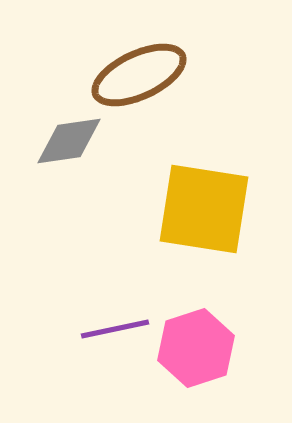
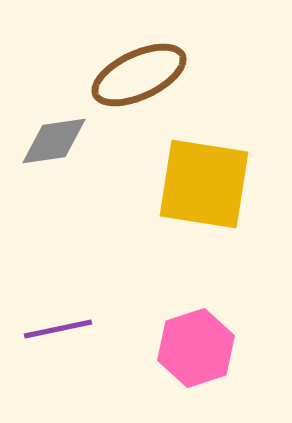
gray diamond: moved 15 px left
yellow square: moved 25 px up
purple line: moved 57 px left
